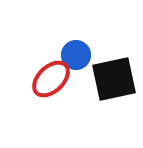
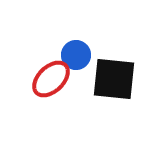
black square: rotated 18 degrees clockwise
